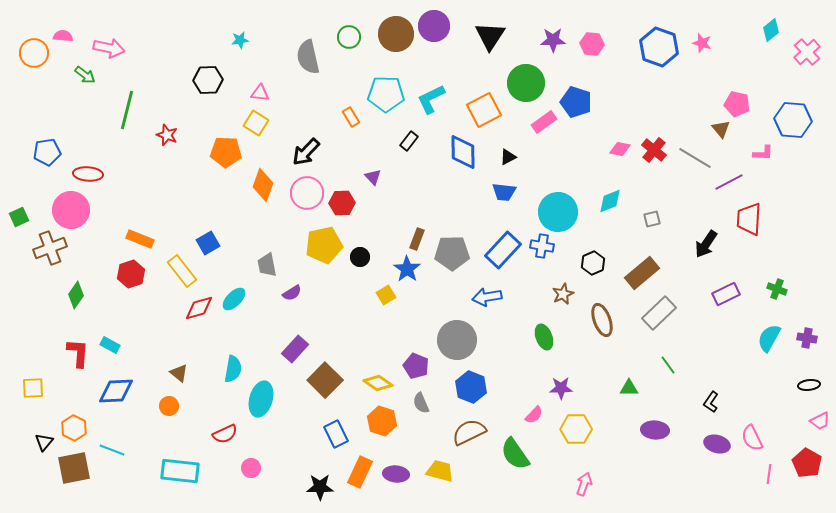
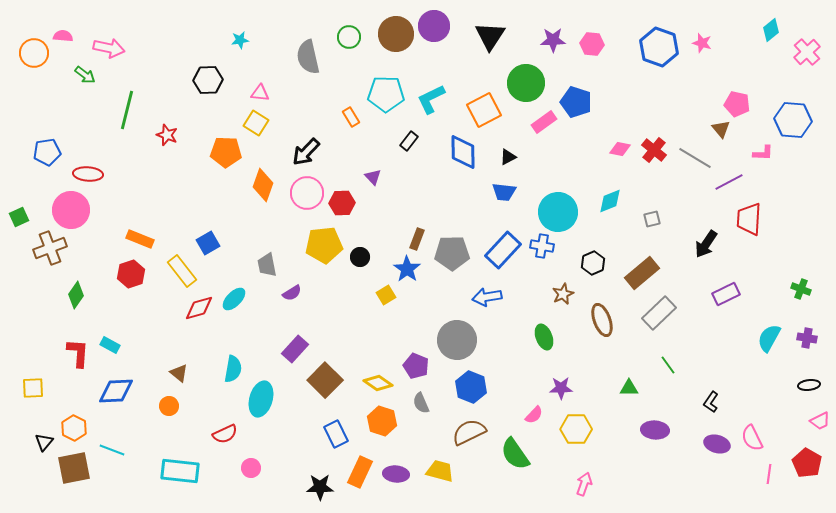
yellow pentagon at (324, 245): rotated 6 degrees clockwise
green cross at (777, 289): moved 24 px right
